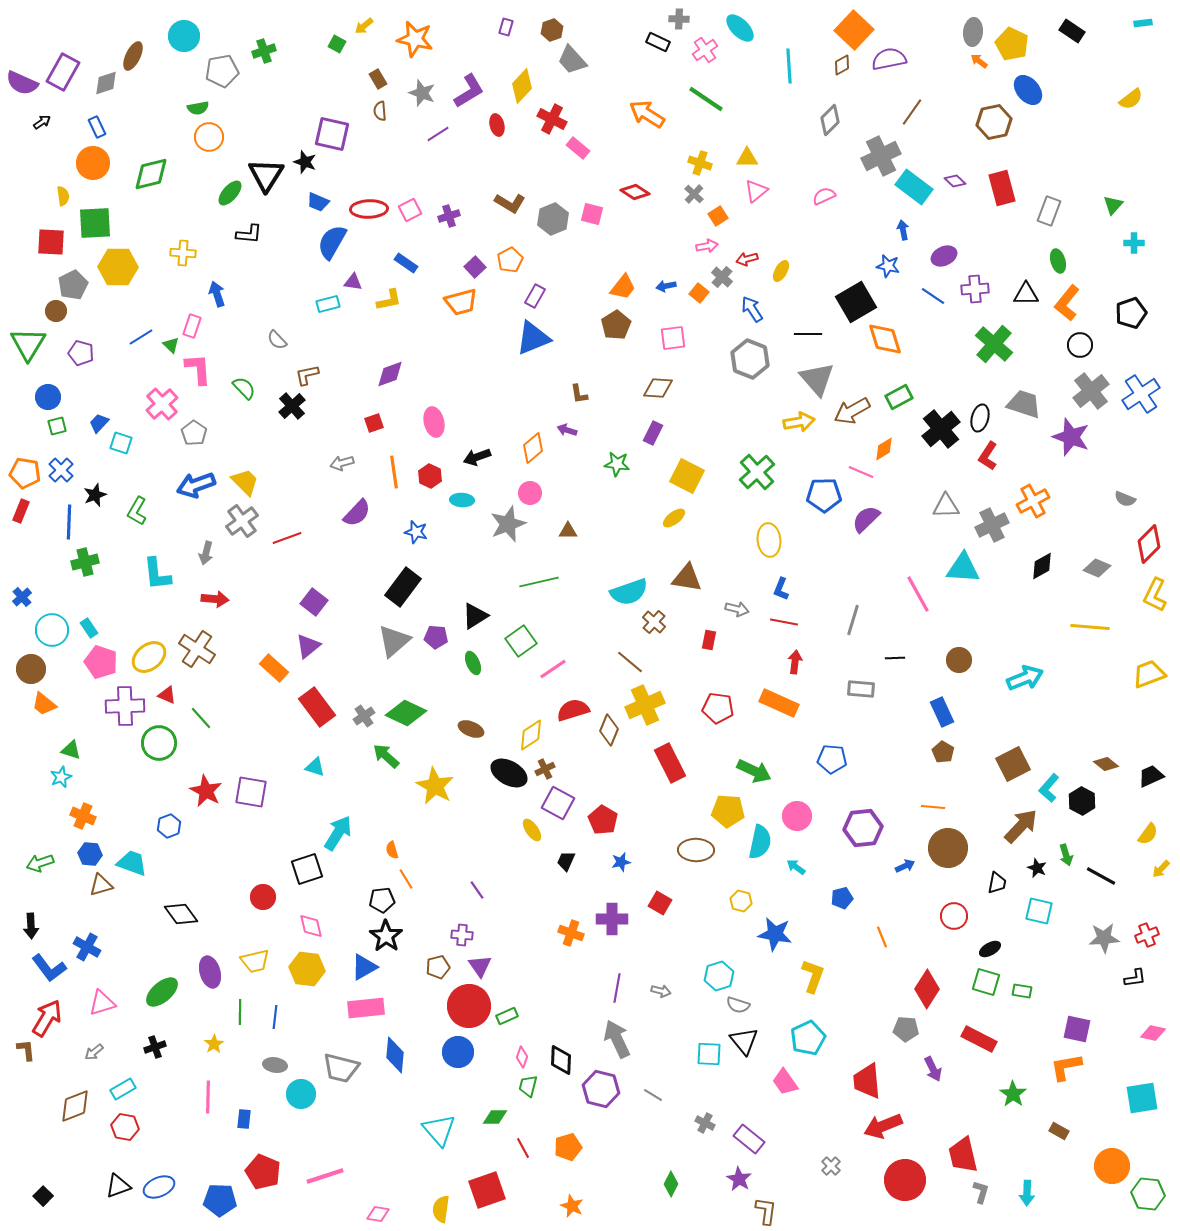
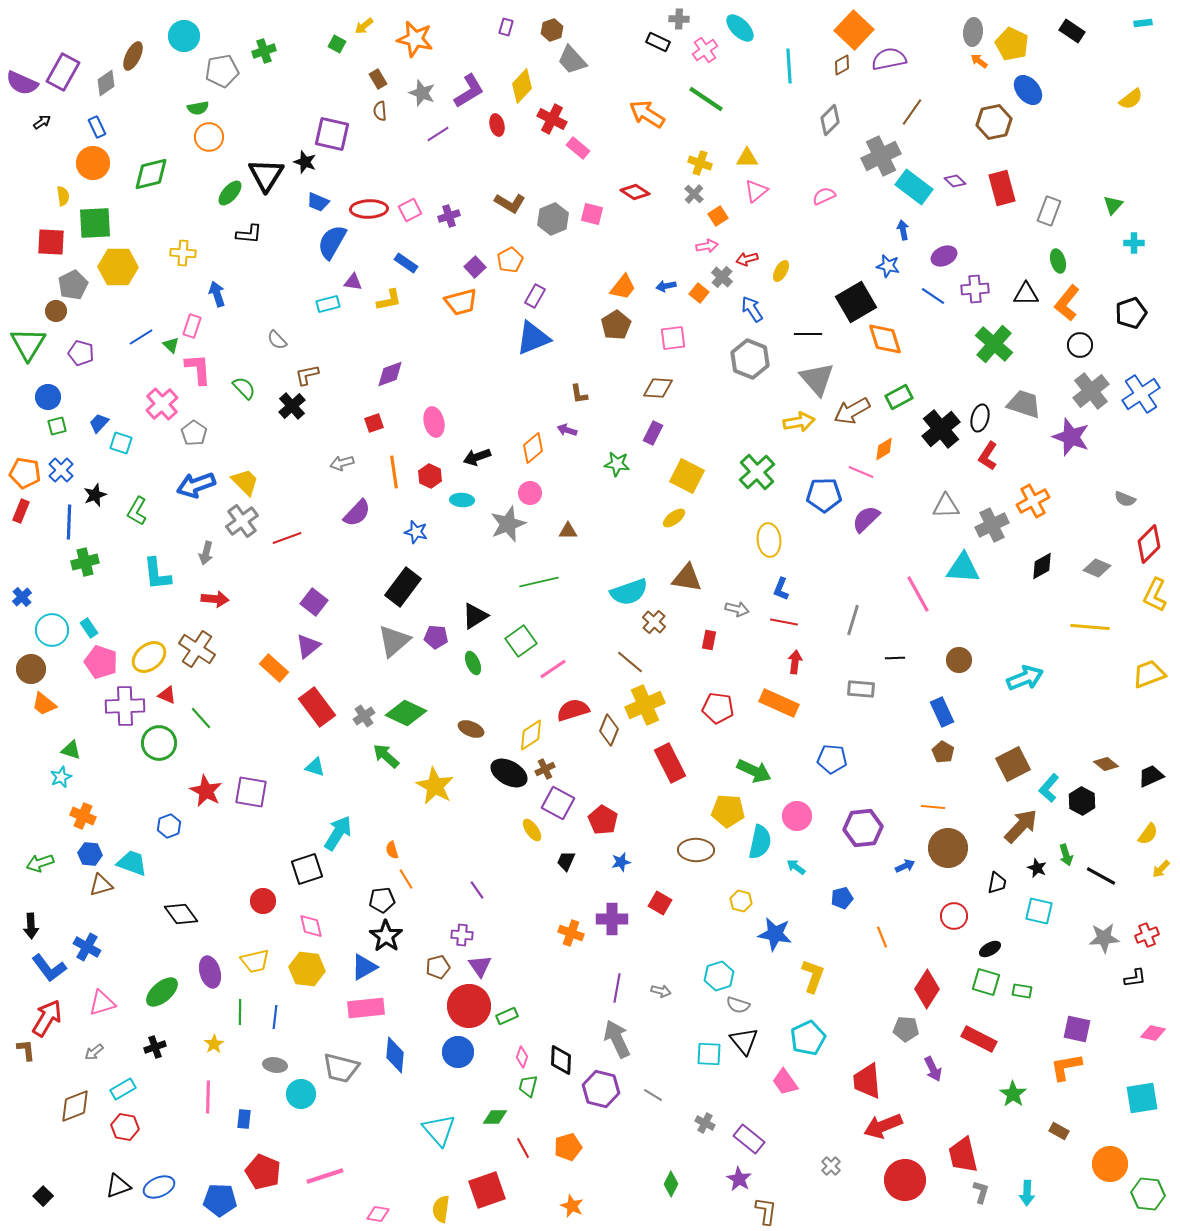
gray diamond at (106, 83): rotated 16 degrees counterclockwise
red circle at (263, 897): moved 4 px down
orange circle at (1112, 1166): moved 2 px left, 2 px up
